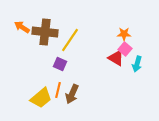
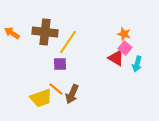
orange arrow: moved 10 px left, 6 px down
orange star: rotated 16 degrees clockwise
yellow line: moved 2 px left, 2 px down
pink square: moved 1 px up
purple square: rotated 24 degrees counterclockwise
orange line: moved 2 px left, 1 px up; rotated 63 degrees counterclockwise
yellow trapezoid: rotated 20 degrees clockwise
